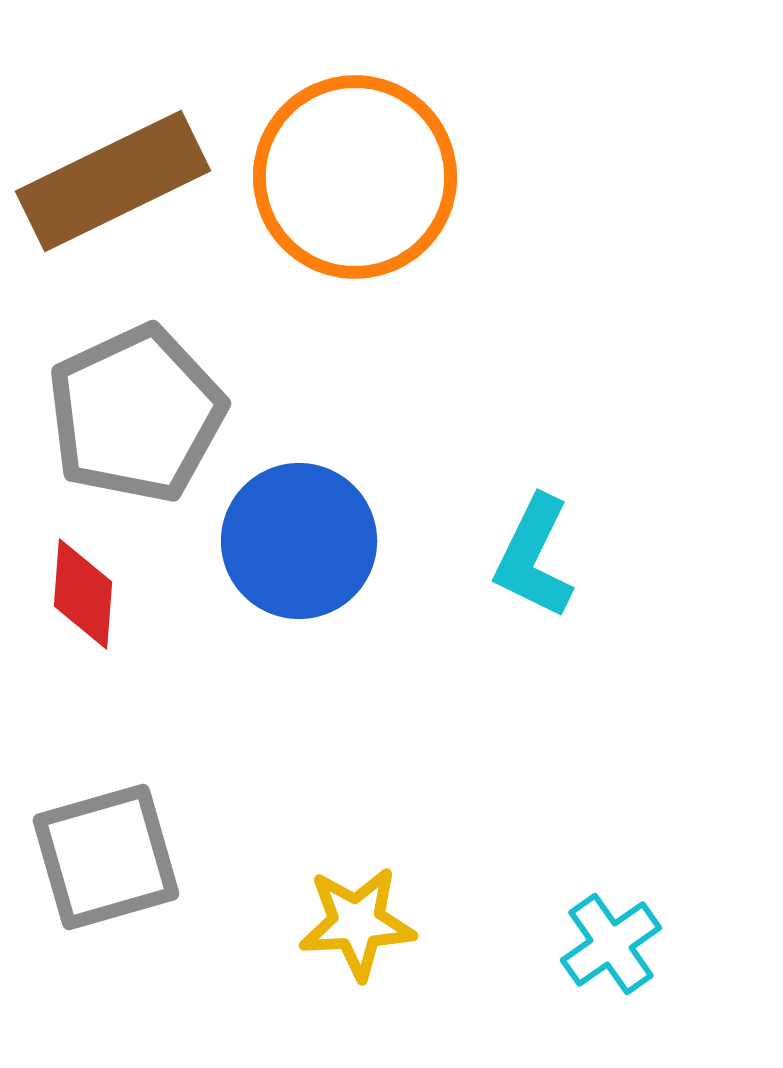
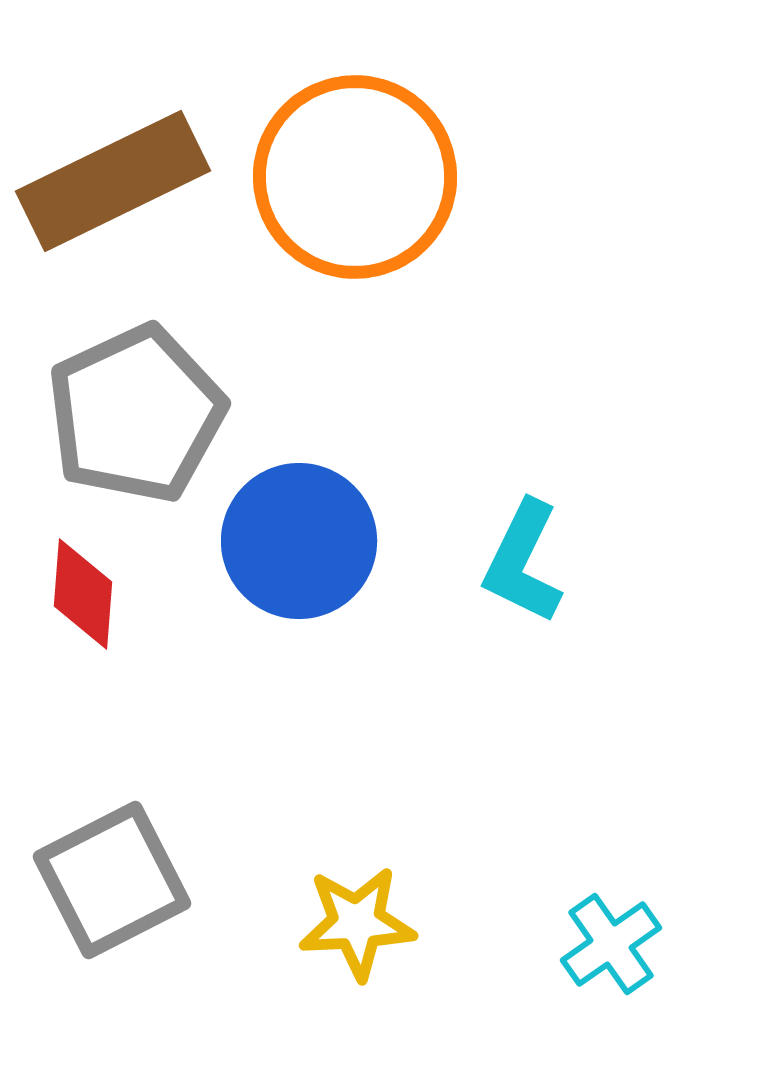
cyan L-shape: moved 11 px left, 5 px down
gray square: moved 6 px right, 23 px down; rotated 11 degrees counterclockwise
